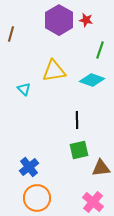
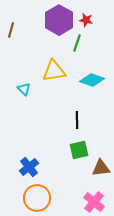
brown line: moved 4 px up
green line: moved 23 px left, 7 px up
pink cross: moved 1 px right
